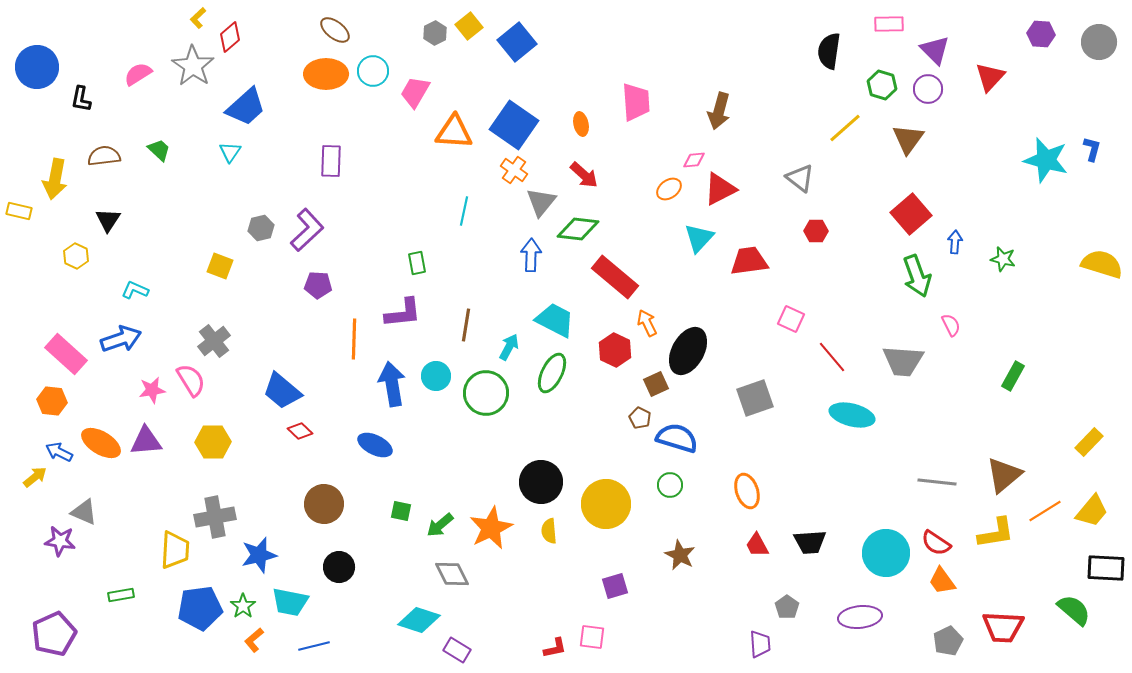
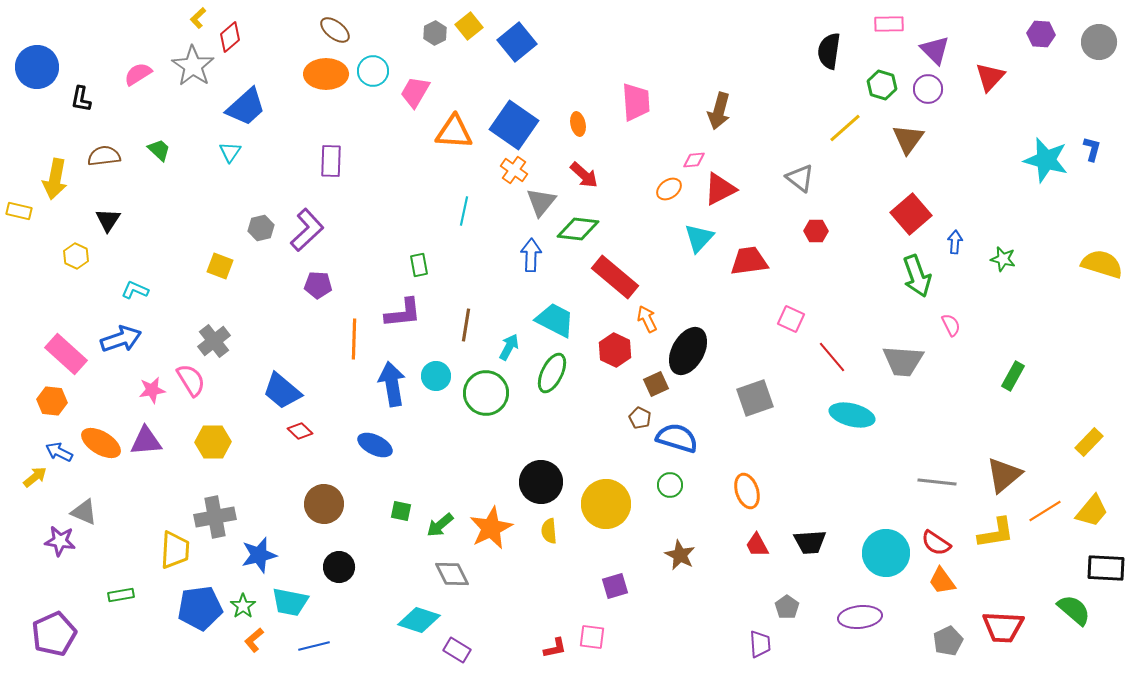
orange ellipse at (581, 124): moved 3 px left
green rectangle at (417, 263): moved 2 px right, 2 px down
orange arrow at (647, 323): moved 4 px up
